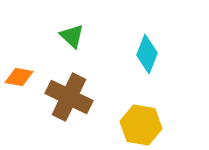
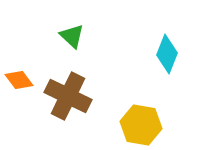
cyan diamond: moved 20 px right
orange diamond: moved 3 px down; rotated 44 degrees clockwise
brown cross: moved 1 px left, 1 px up
